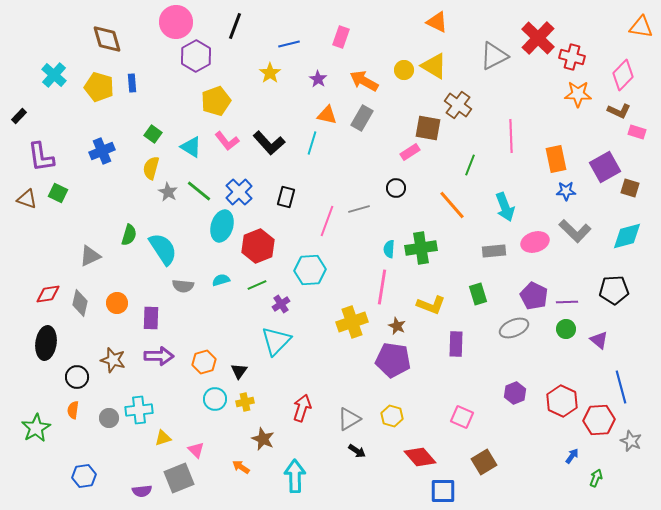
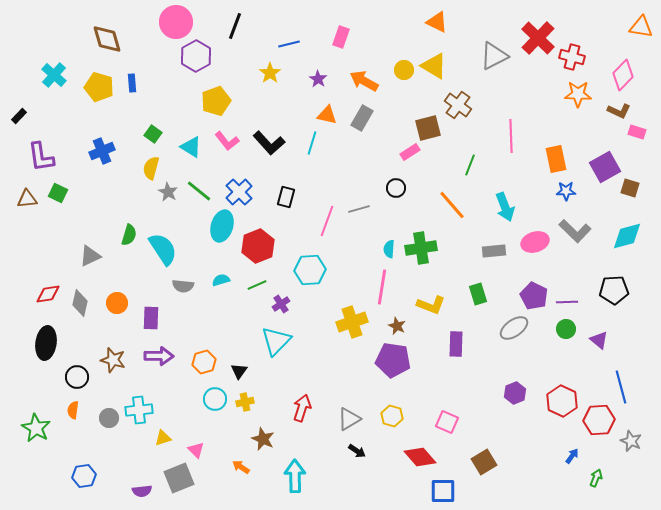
brown square at (428, 128): rotated 24 degrees counterclockwise
brown triangle at (27, 199): rotated 25 degrees counterclockwise
gray ellipse at (514, 328): rotated 12 degrees counterclockwise
pink square at (462, 417): moved 15 px left, 5 px down
green star at (36, 428): rotated 12 degrees counterclockwise
